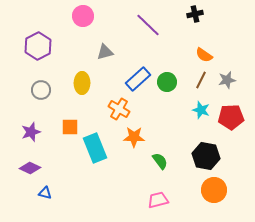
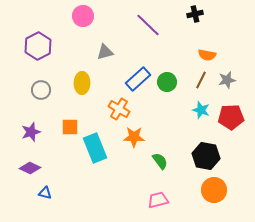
orange semicircle: moved 3 px right; rotated 24 degrees counterclockwise
